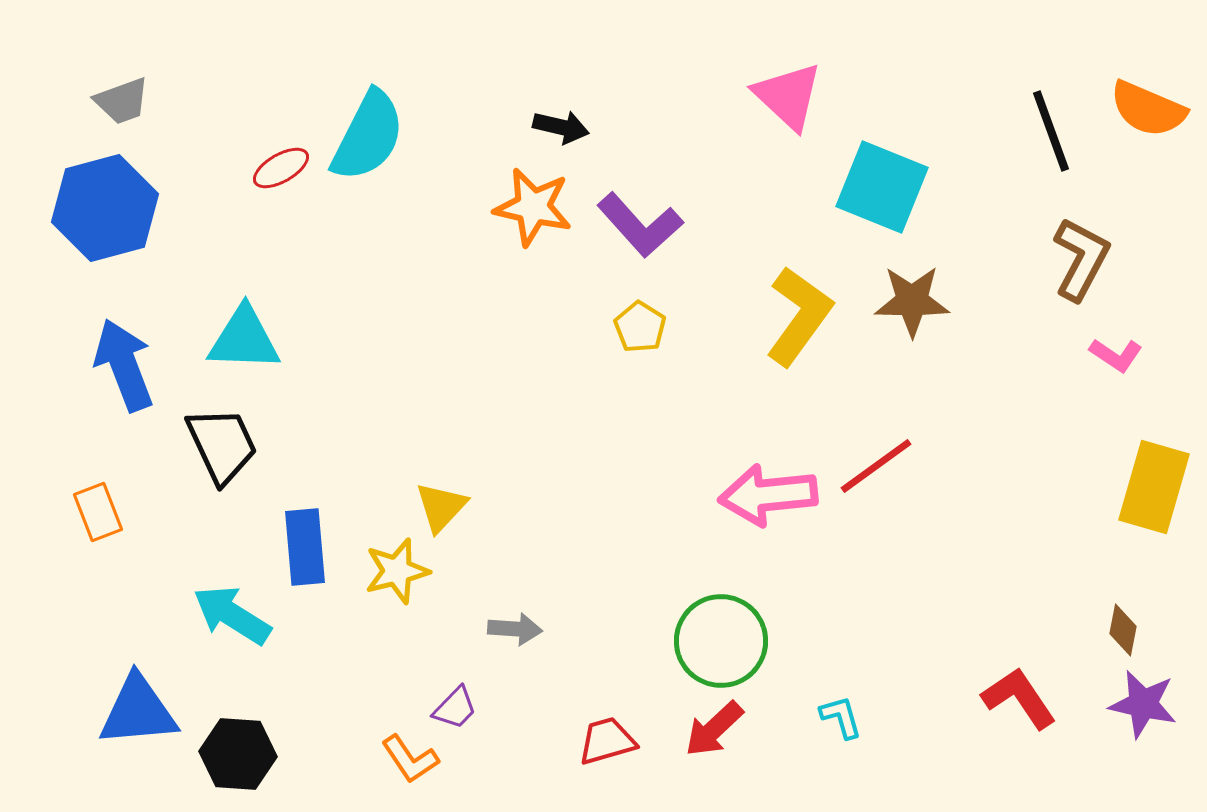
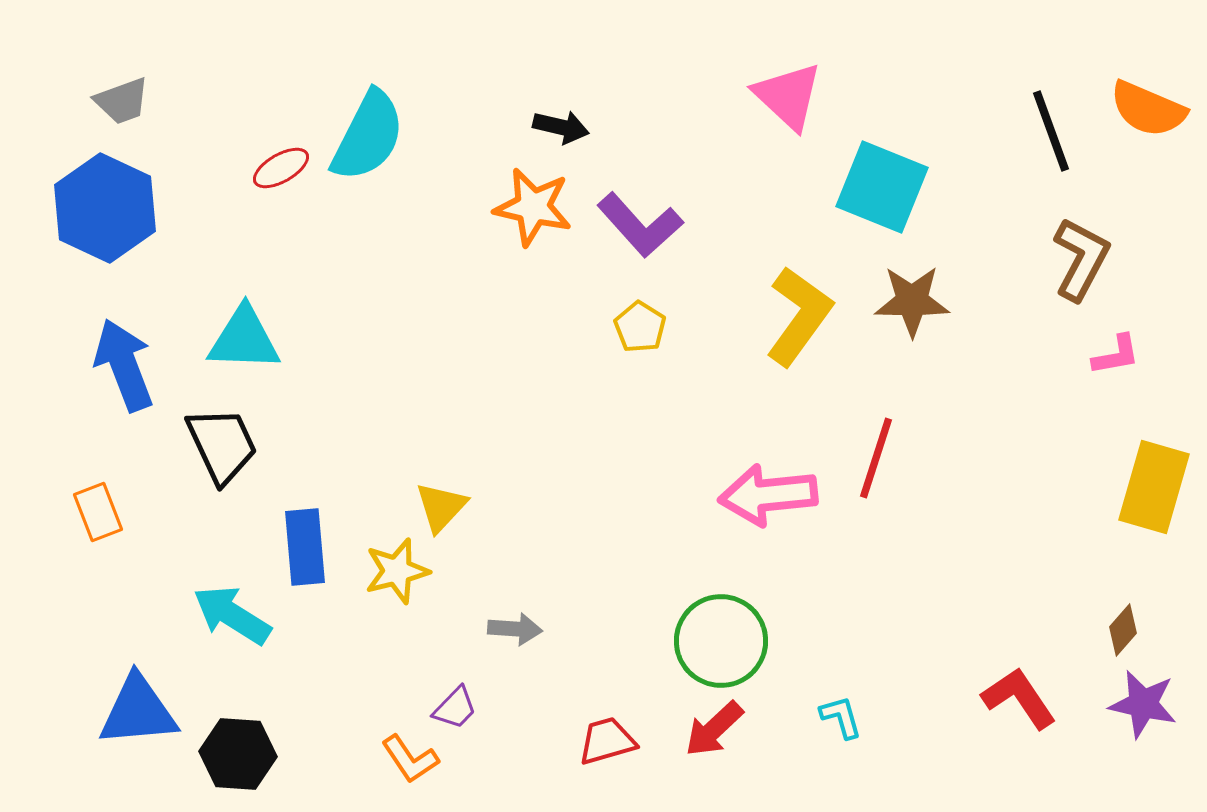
blue hexagon: rotated 20 degrees counterclockwise
pink L-shape: rotated 44 degrees counterclockwise
red line: moved 8 px up; rotated 36 degrees counterclockwise
brown diamond: rotated 30 degrees clockwise
